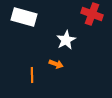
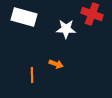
white star: moved 11 px up; rotated 30 degrees clockwise
